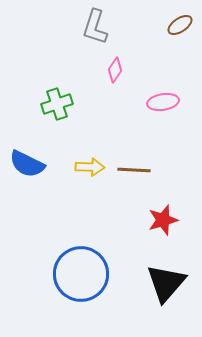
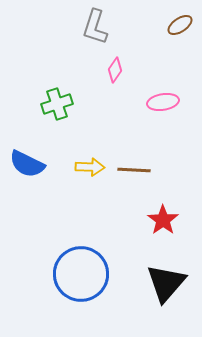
red star: rotated 20 degrees counterclockwise
